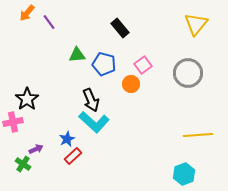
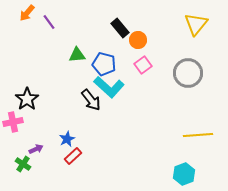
orange circle: moved 7 px right, 44 px up
black arrow: rotated 15 degrees counterclockwise
cyan L-shape: moved 15 px right, 35 px up
